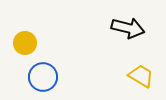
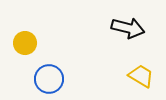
blue circle: moved 6 px right, 2 px down
